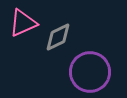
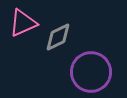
purple circle: moved 1 px right
